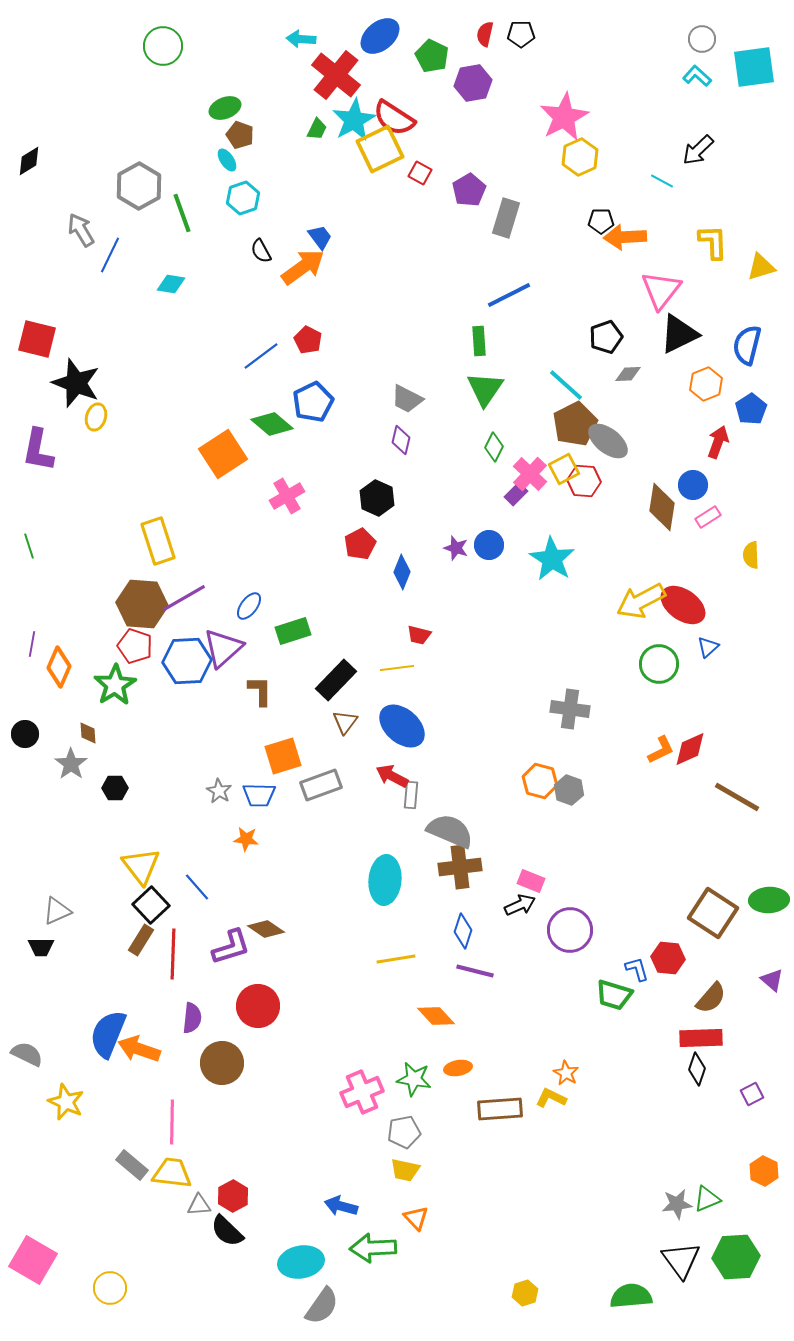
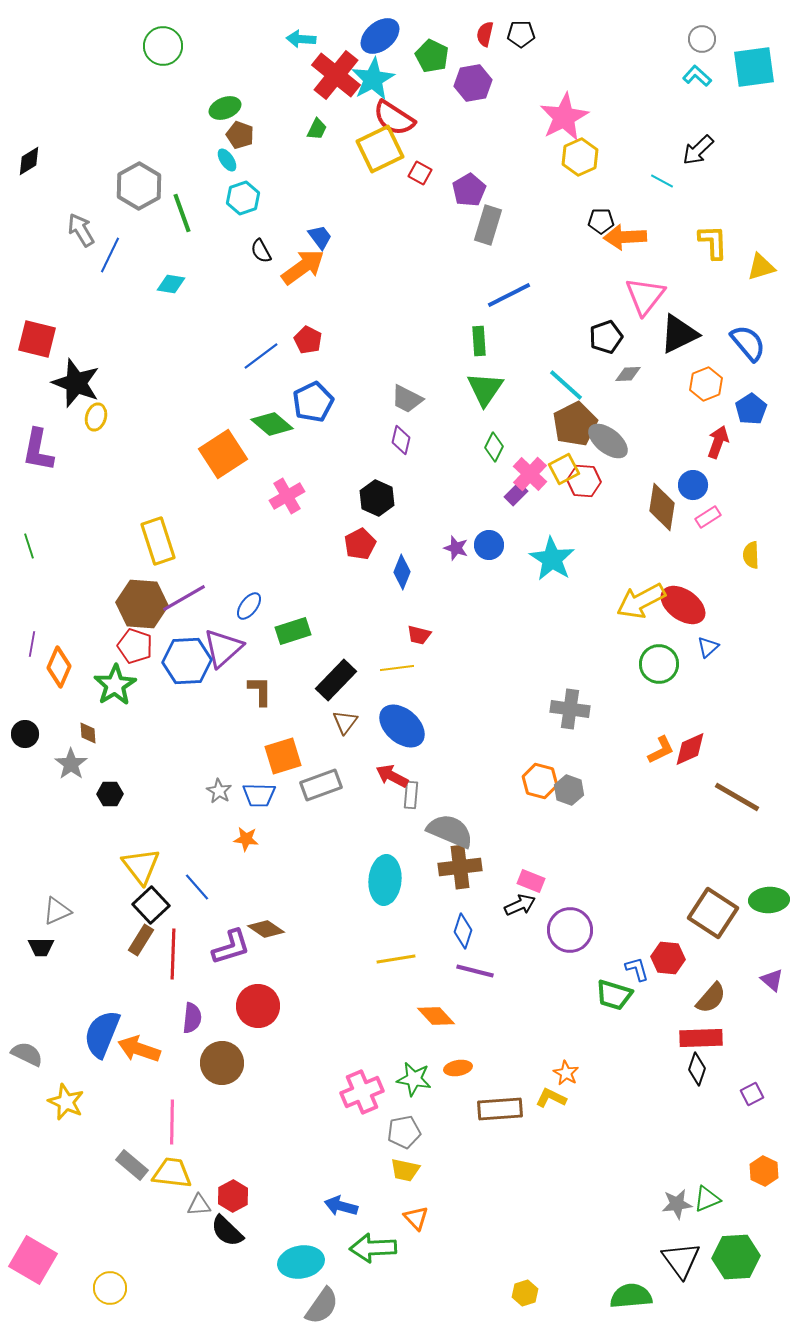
cyan star at (354, 120): moved 19 px right, 41 px up
gray rectangle at (506, 218): moved 18 px left, 7 px down
pink triangle at (661, 290): moved 16 px left, 6 px down
blue semicircle at (747, 345): moved 1 px right, 2 px up; rotated 126 degrees clockwise
black hexagon at (115, 788): moved 5 px left, 6 px down
blue semicircle at (108, 1034): moved 6 px left
